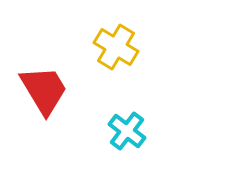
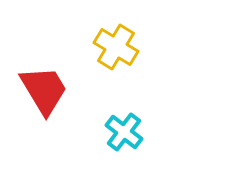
cyan cross: moved 3 px left, 1 px down
